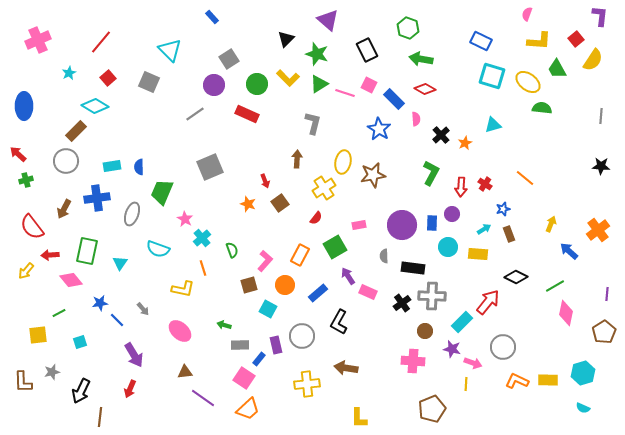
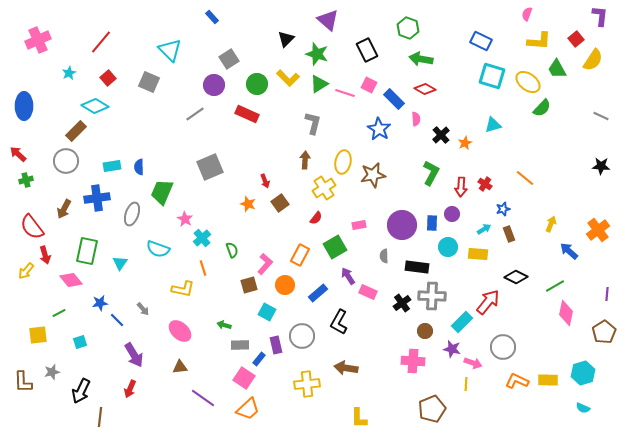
green semicircle at (542, 108): rotated 126 degrees clockwise
gray line at (601, 116): rotated 70 degrees counterclockwise
brown arrow at (297, 159): moved 8 px right, 1 px down
red arrow at (50, 255): moved 5 px left; rotated 102 degrees counterclockwise
pink L-shape at (265, 261): moved 3 px down
black rectangle at (413, 268): moved 4 px right, 1 px up
cyan square at (268, 309): moved 1 px left, 3 px down
brown triangle at (185, 372): moved 5 px left, 5 px up
